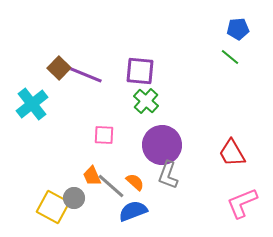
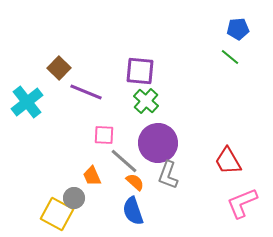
purple line: moved 17 px down
cyan cross: moved 5 px left, 2 px up
purple circle: moved 4 px left, 2 px up
red trapezoid: moved 4 px left, 8 px down
gray line: moved 13 px right, 25 px up
yellow square: moved 4 px right, 7 px down
blue semicircle: rotated 88 degrees counterclockwise
